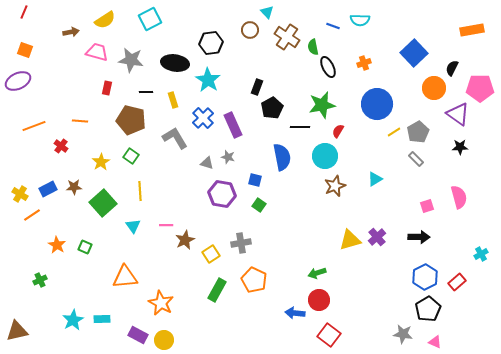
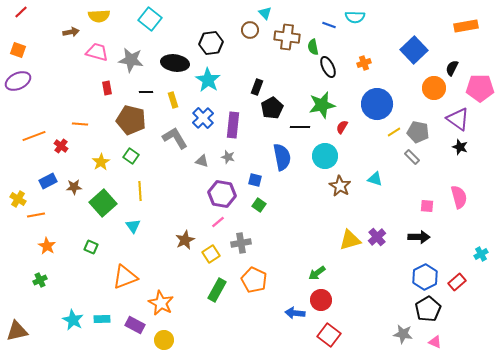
red line at (24, 12): moved 3 px left; rotated 24 degrees clockwise
cyan triangle at (267, 12): moved 2 px left, 1 px down
cyan square at (150, 19): rotated 25 degrees counterclockwise
yellow semicircle at (105, 20): moved 6 px left, 4 px up; rotated 30 degrees clockwise
cyan semicircle at (360, 20): moved 5 px left, 3 px up
blue line at (333, 26): moved 4 px left, 1 px up
orange rectangle at (472, 30): moved 6 px left, 4 px up
brown cross at (287, 37): rotated 25 degrees counterclockwise
orange square at (25, 50): moved 7 px left
blue square at (414, 53): moved 3 px up
red rectangle at (107, 88): rotated 24 degrees counterclockwise
purple triangle at (458, 114): moved 5 px down
orange line at (80, 121): moved 3 px down
purple rectangle at (233, 125): rotated 30 degrees clockwise
orange line at (34, 126): moved 10 px down
red semicircle at (338, 131): moved 4 px right, 4 px up
gray pentagon at (418, 132): rotated 30 degrees counterclockwise
black star at (460, 147): rotated 21 degrees clockwise
gray rectangle at (416, 159): moved 4 px left, 2 px up
gray triangle at (207, 163): moved 5 px left, 2 px up
cyan triangle at (375, 179): rotated 49 degrees clockwise
brown star at (335, 186): moved 5 px right; rotated 20 degrees counterclockwise
blue rectangle at (48, 189): moved 8 px up
yellow cross at (20, 194): moved 2 px left, 5 px down
pink square at (427, 206): rotated 24 degrees clockwise
orange line at (32, 215): moved 4 px right; rotated 24 degrees clockwise
pink line at (166, 225): moved 52 px right, 3 px up; rotated 40 degrees counterclockwise
orange star at (57, 245): moved 10 px left, 1 px down
green square at (85, 247): moved 6 px right
green arrow at (317, 273): rotated 18 degrees counterclockwise
orange triangle at (125, 277): rotated 16 degrees counterclockwise
red circle at (319, 300): moved 2 px right
cyan star at (73, 320): rotated 15 degrees counterclockwise
purple rectangle at (138, 335): moved 3 px left, 10 px up
